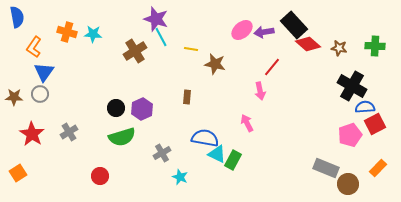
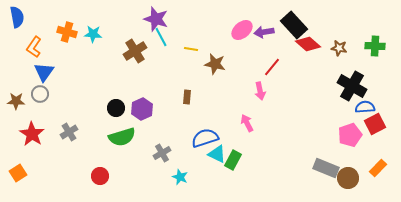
brown star at (14, 97): moved 2 px right, 4 px down
blue semicircle at (205, 138): rotated 28 degrees counterclockwise
brown circle at (348, 184): moved 6 px up
